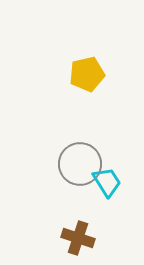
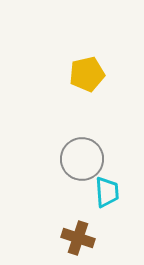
gray circle: moved 2 px right, 5 px up
cyan trapezoid: moved 10 px down; rotated 28 degrees clockwise
